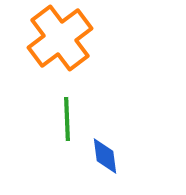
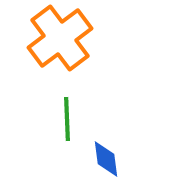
blue diamond: moved 1 px right, 3 px down
